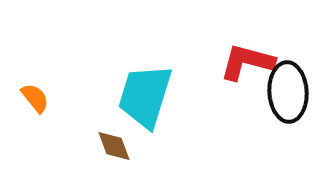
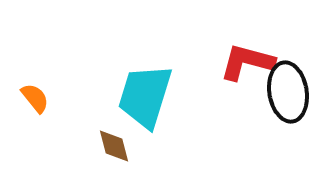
black ellipse: rotated 6 degrees counterclockwise
brown diamond: rotated 6 degrees clockwise
